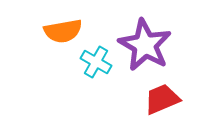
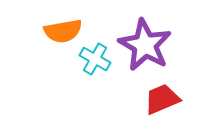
cyan cross: moved 1 px left, 3 px up
